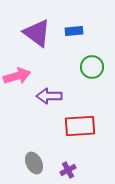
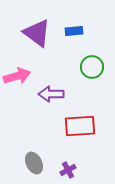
purple arrow: moved 2 px right, 2 px up
